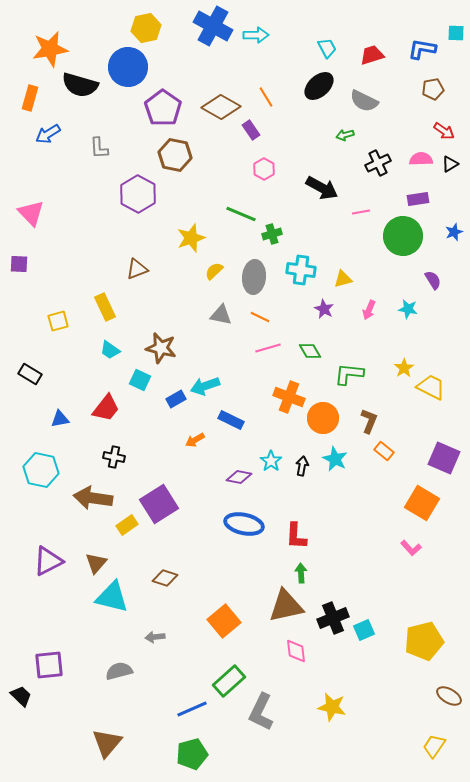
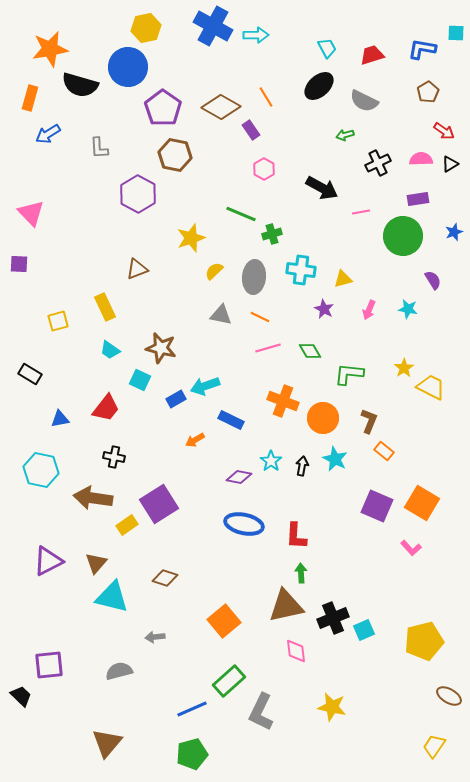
brown pentagon at (433, 89): moved 5 px left, 3 px down; rotated 20 degrees counterclockwise
orange cross at (289, 397): moved 6 px left, 4 px down
purple square at (444, 458): moved 67 px left, 48 px down
